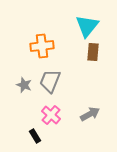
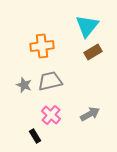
brown rectangle: rotated 54 degrees clockwise
gray trapezoid: rotated 55 degrees clockwise
